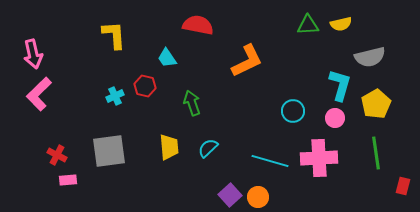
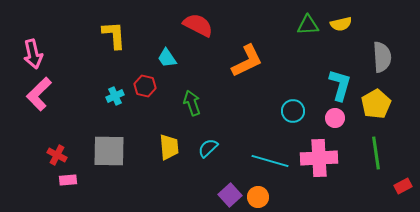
red semicircle: rotated 16 degrees clockwise
gray semicircle: moved 12 px right; rotated 80 degrees counterclockwise
gray square: rotated 9 degrees clockwise
red rectangle: rotated 48 degrees clockwise
